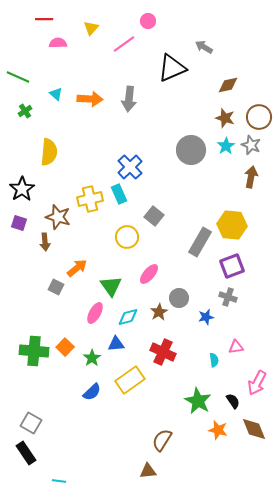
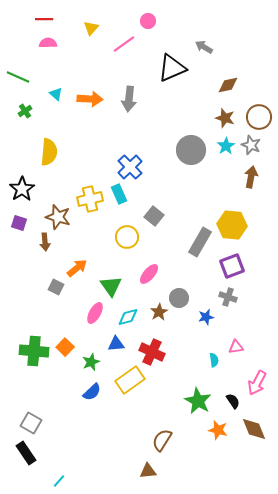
pink semicircle at (58, 43): moved 10 px left
red cross at (163, 352): moved 11 px left
green star at (92, 358): moved 1 px left, 4 px down; rotated 12 degrees clockwise
cyan line at (59, 481): rotated 56 degrees counterclockwise
